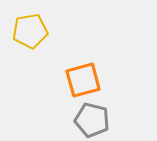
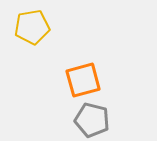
yellow pentagon: moved 2 px right, 4 px up
